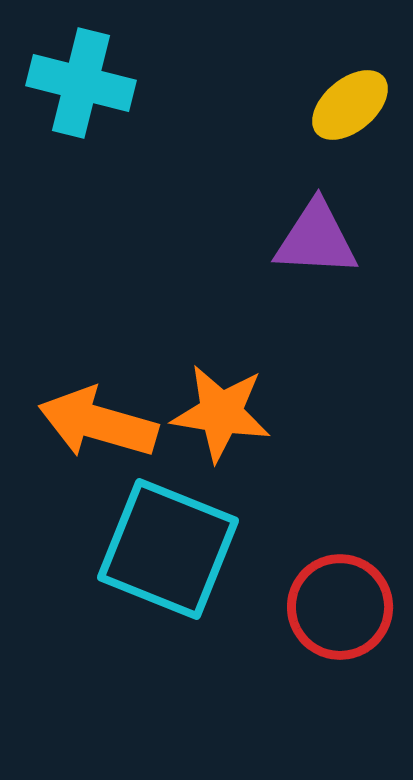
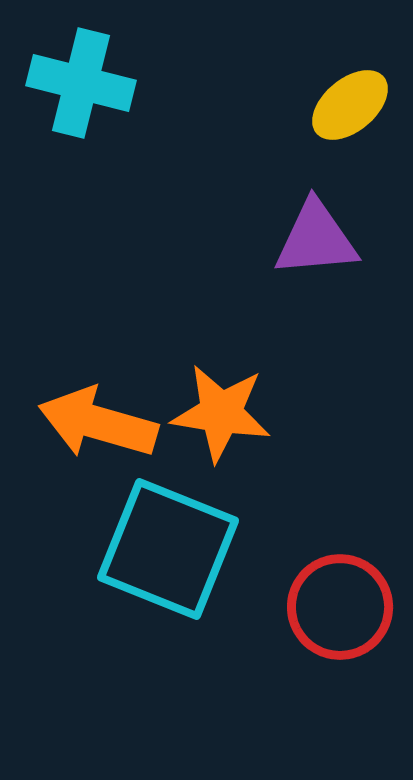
purple triangle: rotated 8 degrees counterclockwise
